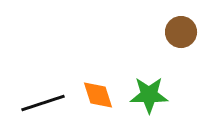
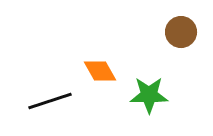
orange diamond: moved 2 px right, 24 px up; rotated 12 degrees counterclockwise
black line: moved 7 px right, 2 px up
